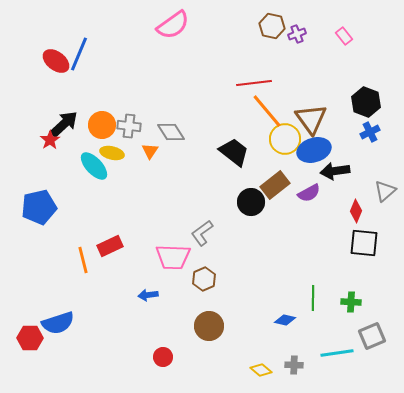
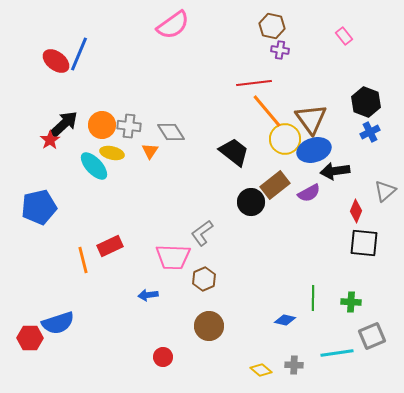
purple cross at (297, 34): moved 17 px left, 16 px down; rotated 30 degrees clockwise
